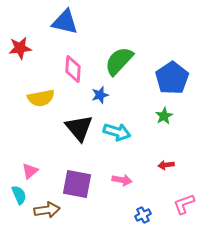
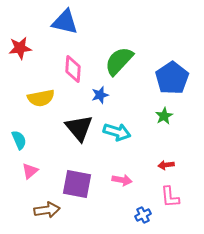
cyan semicircle: moved 55 px up
pink L-shape: moved 14 px left, 7 px up; rotated 75 degrees counterclockwise
